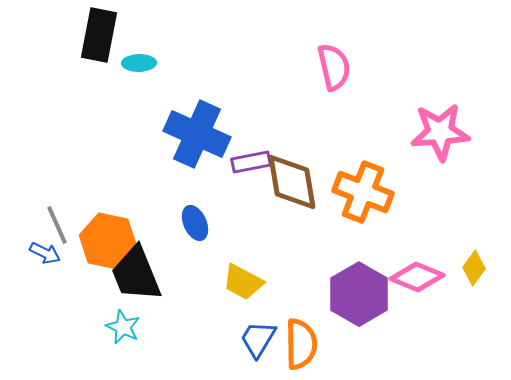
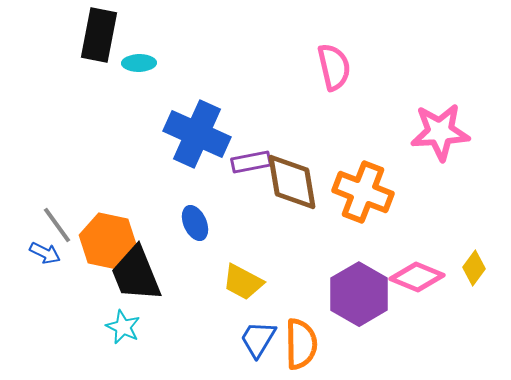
gray line: rotated 12 degrees counterclockwise
